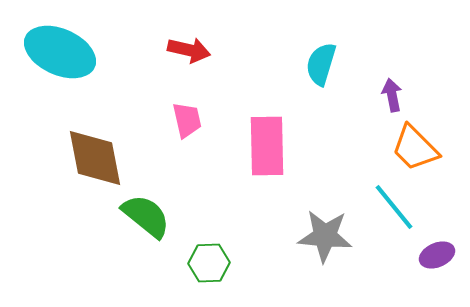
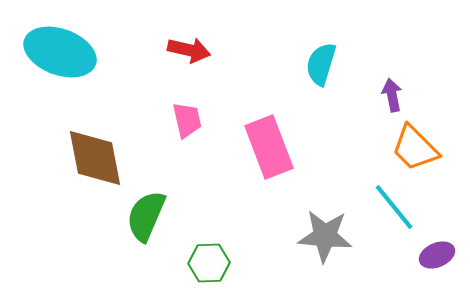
cyan ellipse: rotated 4 degrees counterclockwise
pink rectangle: moved 2 px right, 1 px down; rotated 20 degrees counterclockwise
green semicircle: rotated 106 degrees counterclockwise
